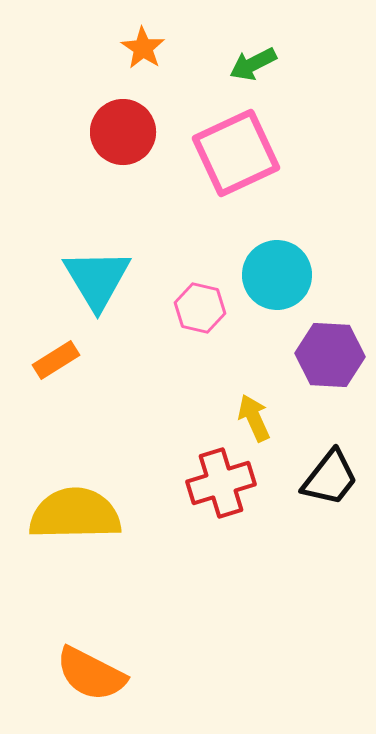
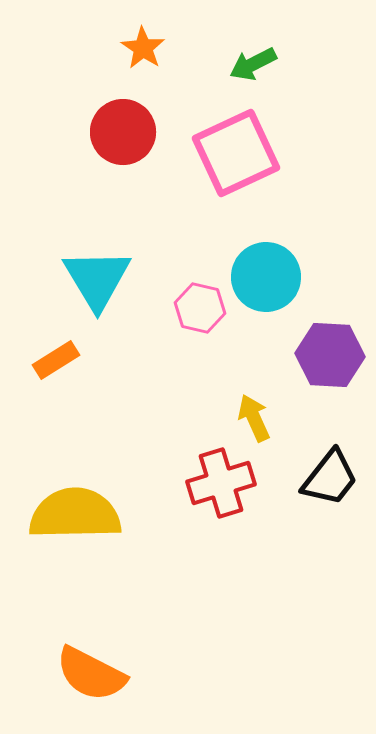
cyan circle: moved 11 px left, 2 px down
